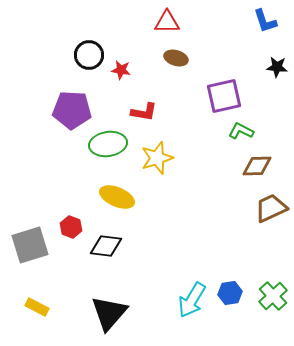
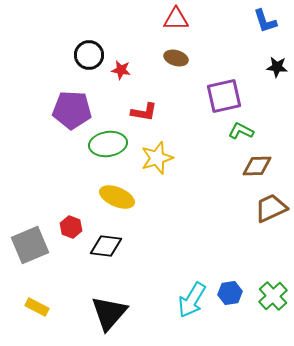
red triangle: moved 9 px right, 3 px up
gray square: rotated 6 degrees counterclockwise
